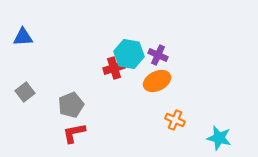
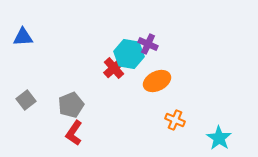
purple cross: moved 10 px left, 11 px up
red cross: rotated 25 degrees counterclockwise
gray square: moved 1 px right, 8 px down
red L-shape: rotated 45 degrees counterclockwise
cyan star: rotated 20 degrees clockwise
